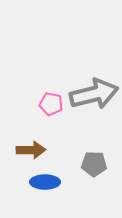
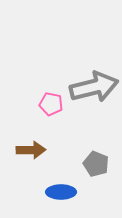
gray arrow: moved 7 px up
gray pentagon: moved 2 px right; rotated 20 degrees clockwise
blue ellipse: moved 16 px right, 10 px down
